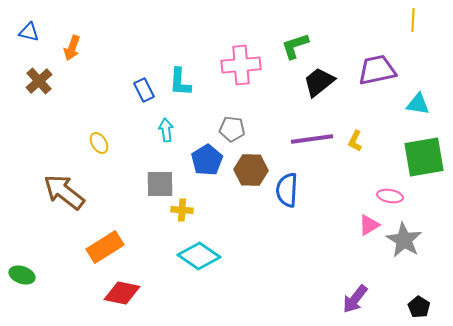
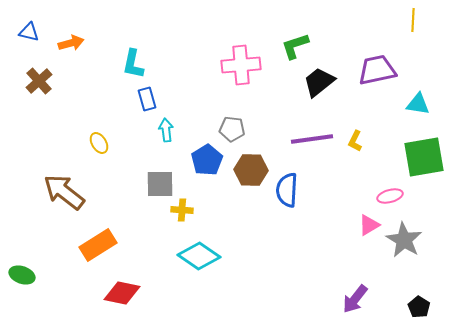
orange arrow: moved 1 px left, 5 px up; rotated 125 degrees counterclockwise
cyan L-shape: moved 47 px left, 18 px up; rotated 8 degrees clockwise
blue rectangle: moved 3 px right, 9 px down; rotated 10 degrees clockwise
pink ellipse: rotated 25 degrees counterclockwise
orange rectangle: moved 7 px left, 2 px up
